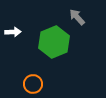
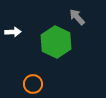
green hexagon: moved 2 px right; rotated 12 degrees counterclockwise
